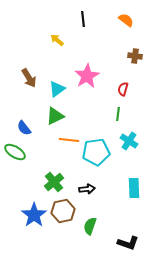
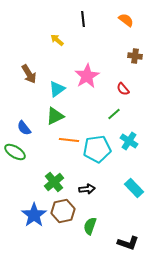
brown arrow: moved 4 px up
red semicircle: rotated 56 degrees counterclockwise
green line: moved 4 px left; rotated 40 degrees clockwise
cyan pentagon: moved 1 px right, 3 px up
cyan rectangle: rotated 42 degrees counterclockwise
